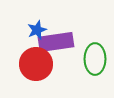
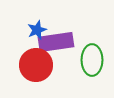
green ellipse: moved 3 px left, 1 px down
red circle: moved 1 px down
